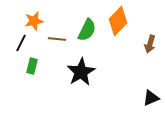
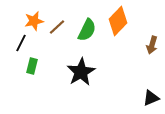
brown line: moved 12 px up; rotated 48 degrees counterclockwise
brown arrow: moved 2 px right, 1 px down
